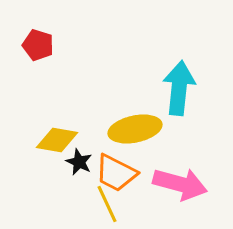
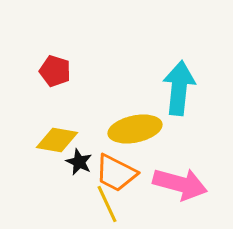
red pentagon: moved 17 px right, 26 px down
